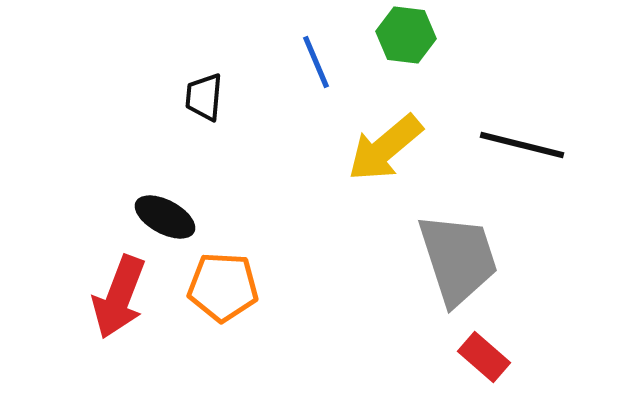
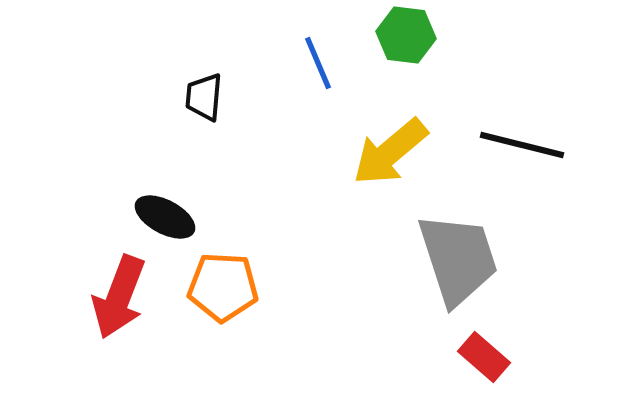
blue line: moved 2 px right, 1 px down
yellow arrow: moved 5 px right, 4 px down
